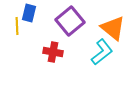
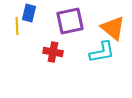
purple square: rotated 28 degrees clockwise
cyan L-shape: rotated 28 degrees clockwise
